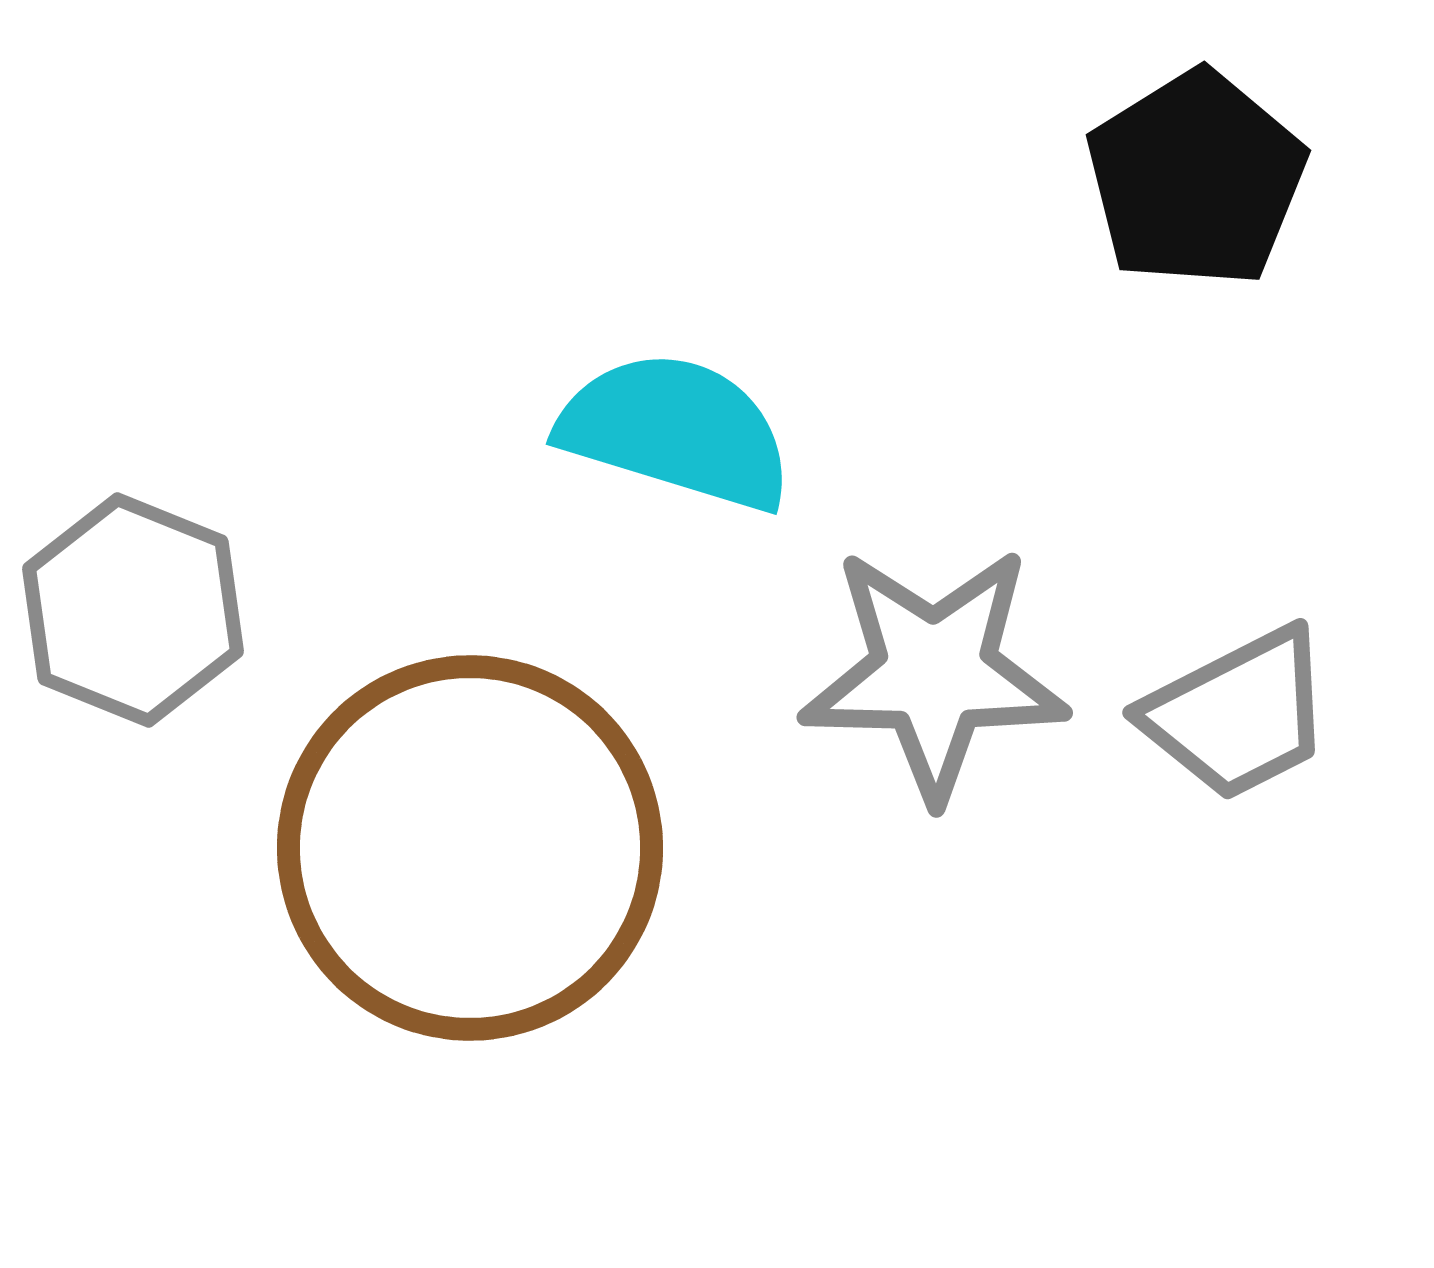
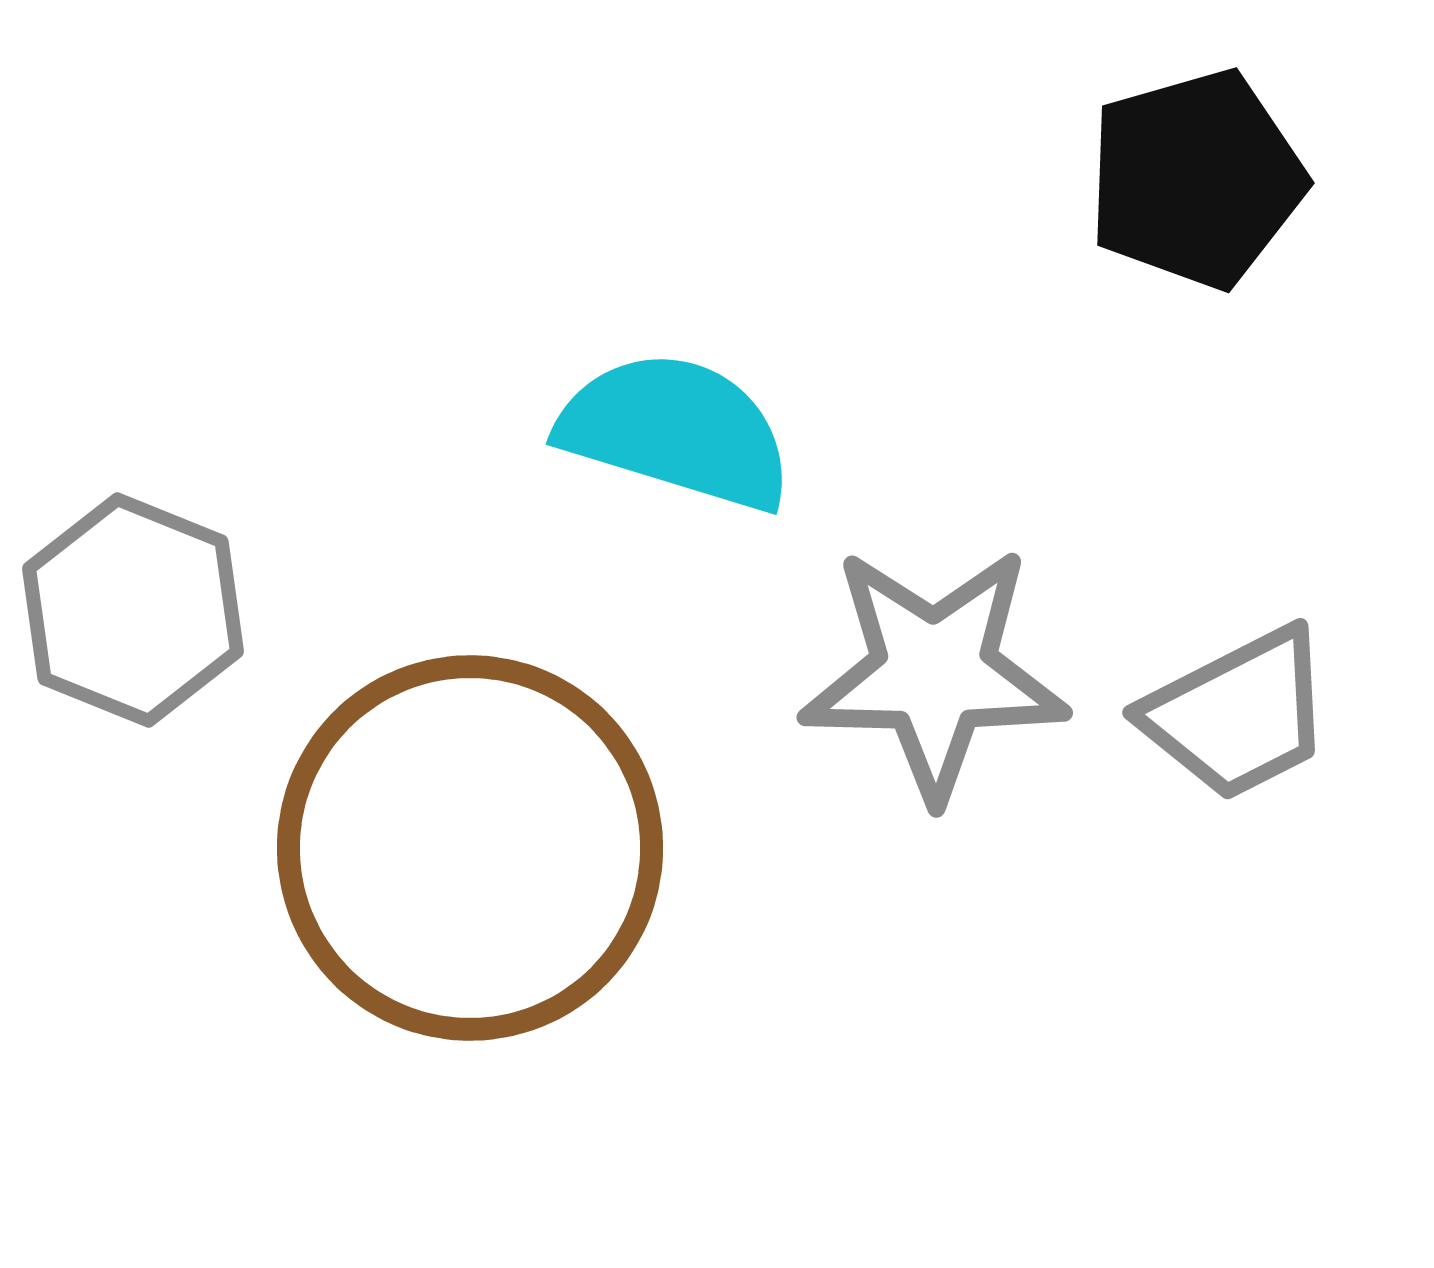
black pentagon: rotated 16 degrees clockwise
